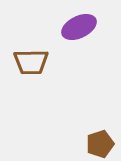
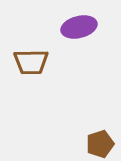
purple ellipse: rotated 12 degrees clockwise
